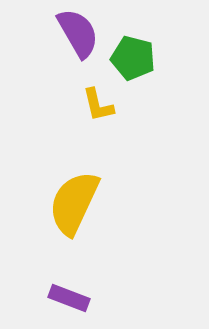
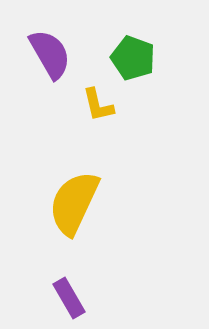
purple semicircle: moved 28 px left, 21 px down
green pentagon: rotated 6 degrees clockwise
purple rectangle: rotated 39 degrees clockwise
